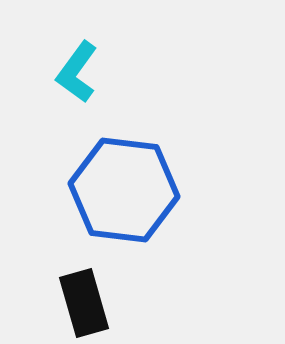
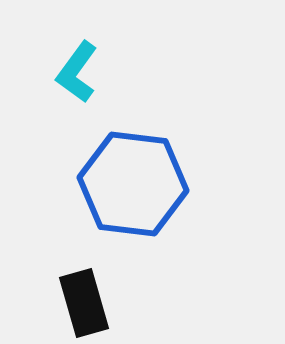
blue hexagon: moved 9 px right, 6 px up
